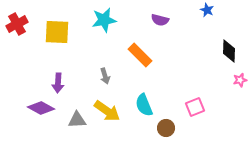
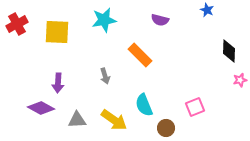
yellow arrow: moved 7 px right, 9 px down
